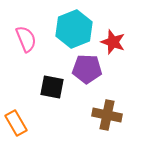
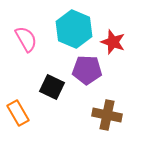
cyan hexagon: rotated 15 degrees counterclockwise
pink semicircle: rotated 8 degrees counterclockwise
purple pentagon: moved 1 px down
black square: rotated 15 degrees clockwise
orange rectangle: moved 2 px right, 10 px up
